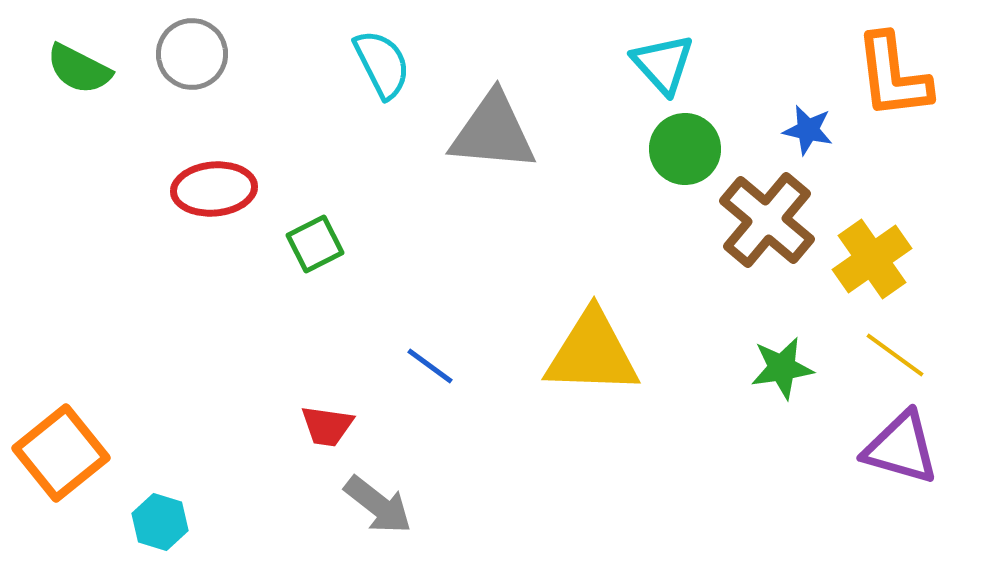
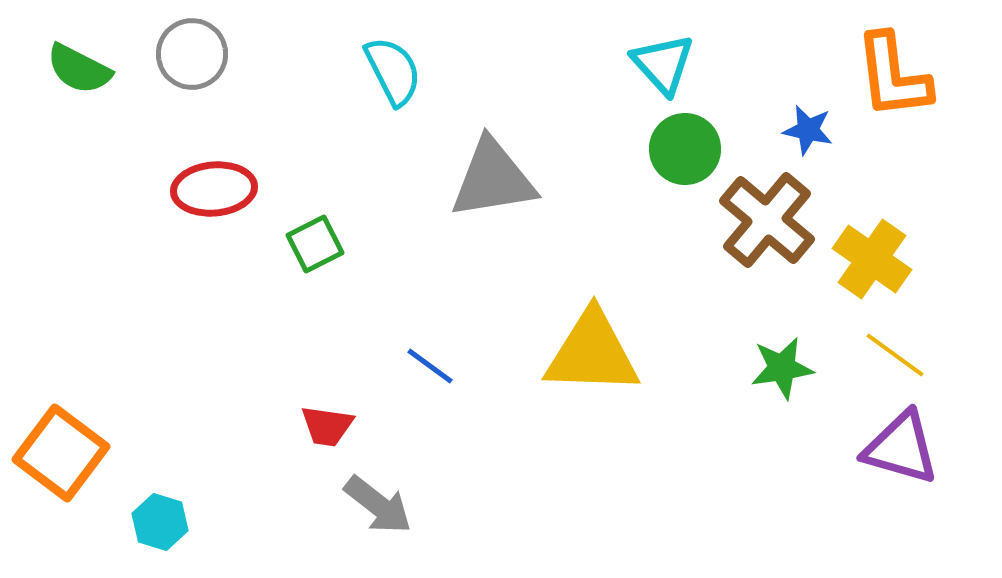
cyan semicircle: moved 11 px right, 7 px down
gray triangle: moved 47 px down; rotated 14 degrees counterclockwise
yellow cross: rotated 20 degrees counterclockwise
orange square: rotated 14 degrees counterclockwise
